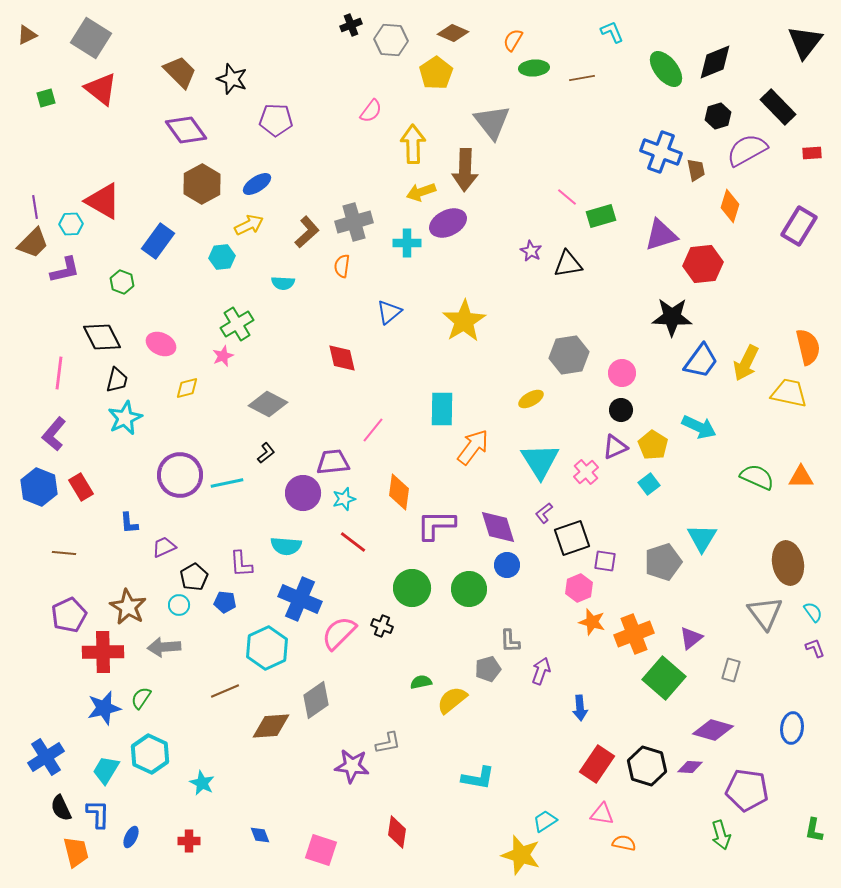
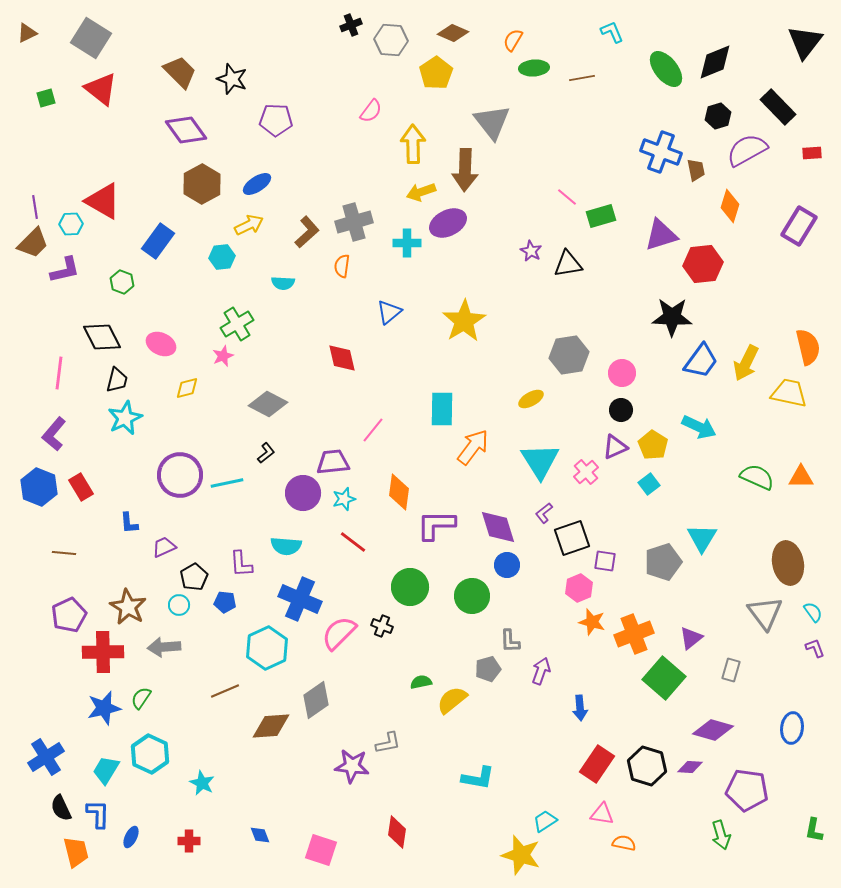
brown triangle at (27, 35): moved 2 px up
green circle at (412, 588): moved 2 px left, 1 px up
green circle at (469, 589): moved 3 px right, 7 px down
